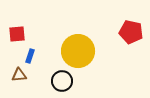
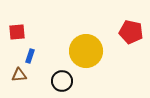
red square: moved 2 px up
yellow circle: moved 8 px right
